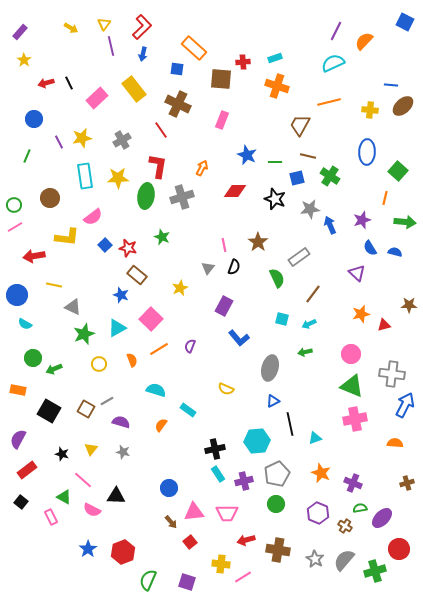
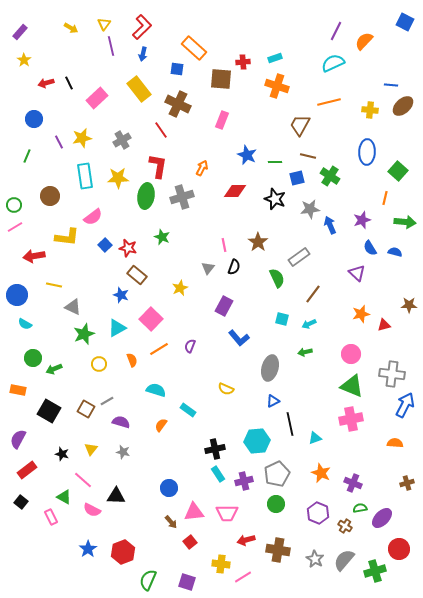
yellow rectangle at (134, 89): moved 5 px right
brown circle at (50, 198): moved 2 px up
pink cross at (355, 419): moved 4 px left
